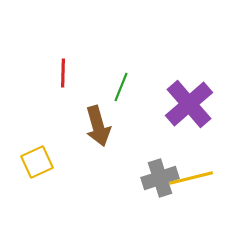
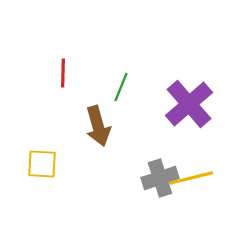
yellow square: moved 5 px right, 2 px down; rotated 28 degrees clockwise
